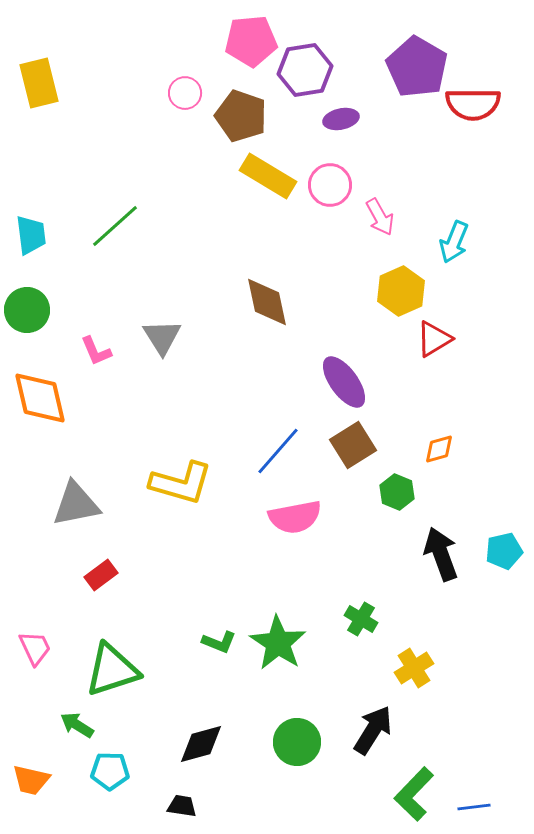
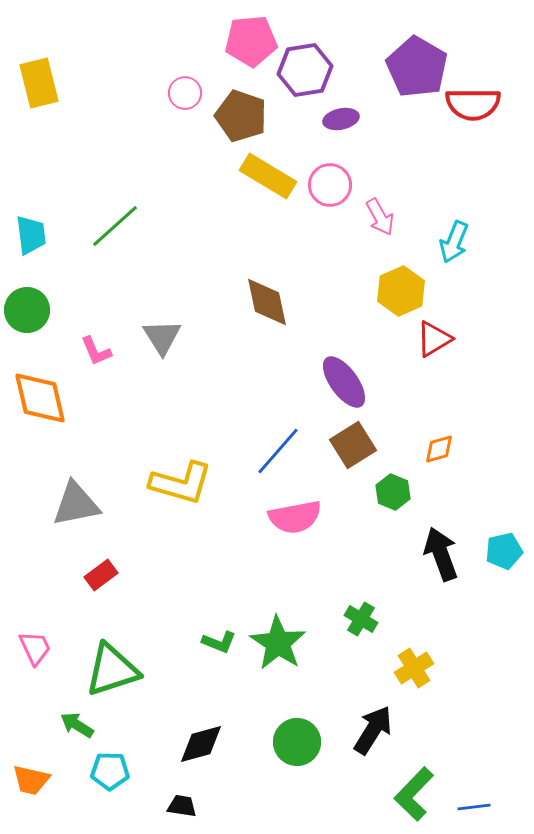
green hexagon at (397, 492): moved 4 px left
